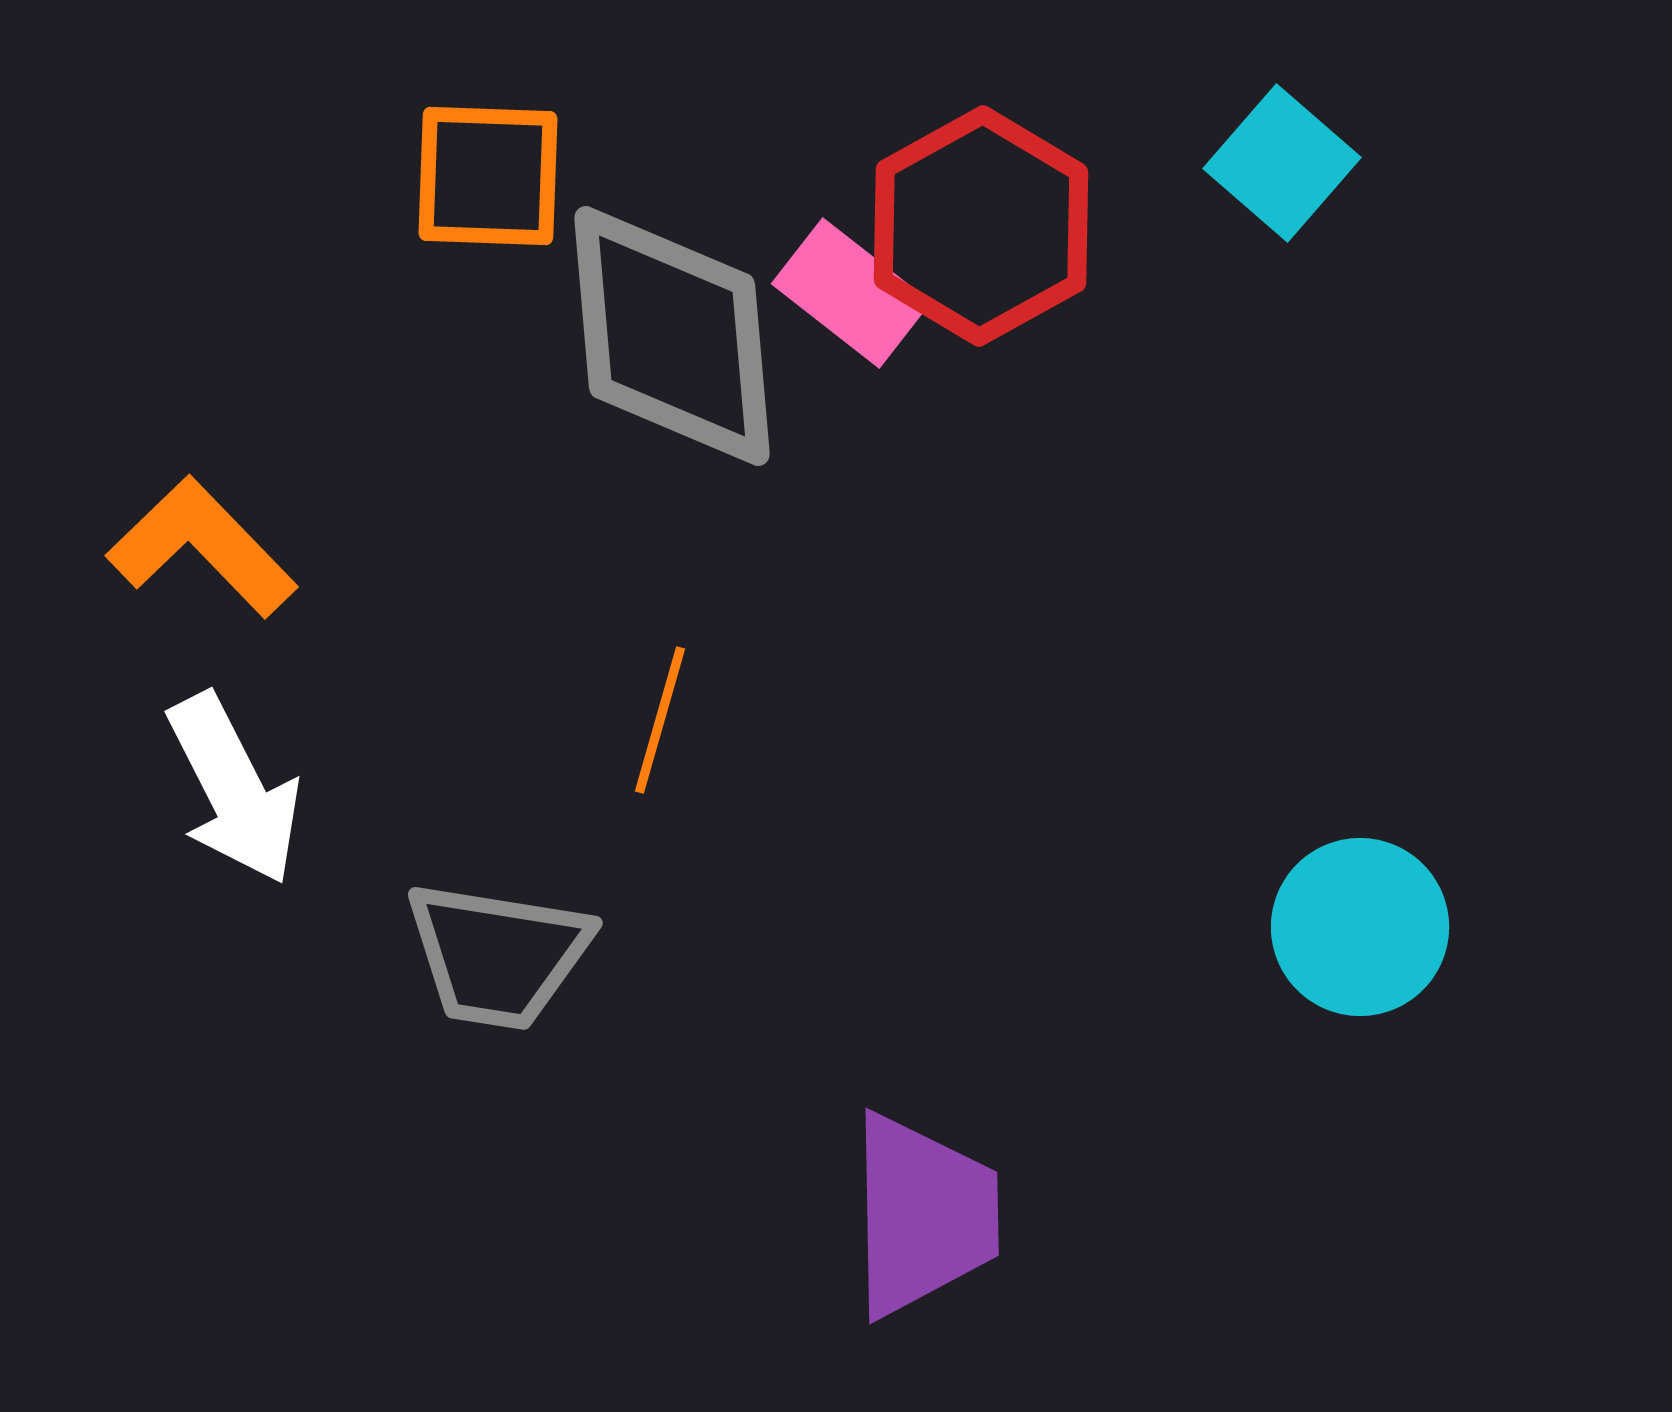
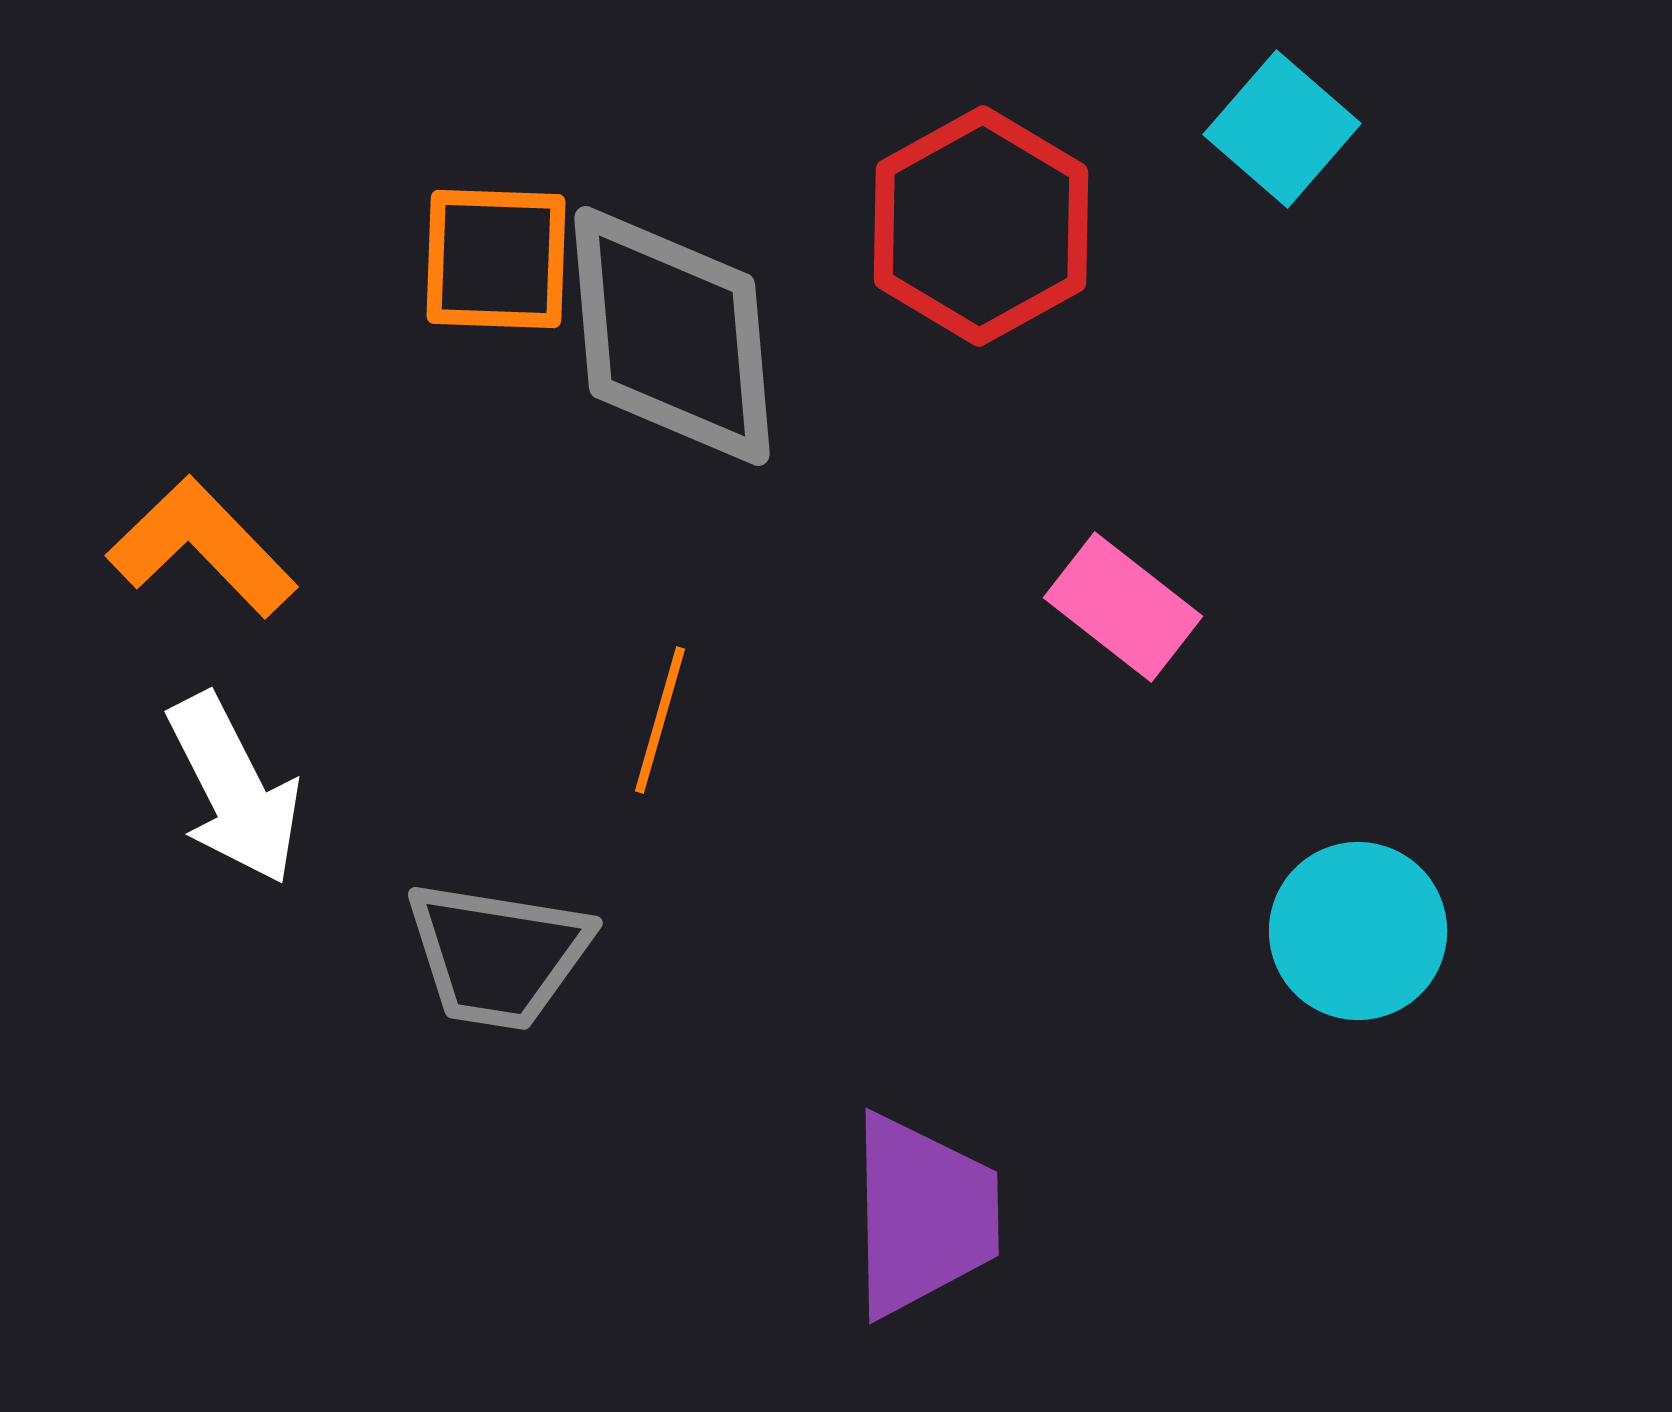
cyan square: moved 34 px up
orange square: moved 8 px right, 83 px down
pink rectangle: moved 272 px right, 314 px down
cyan circle: moved 2 px left, 4 px down
